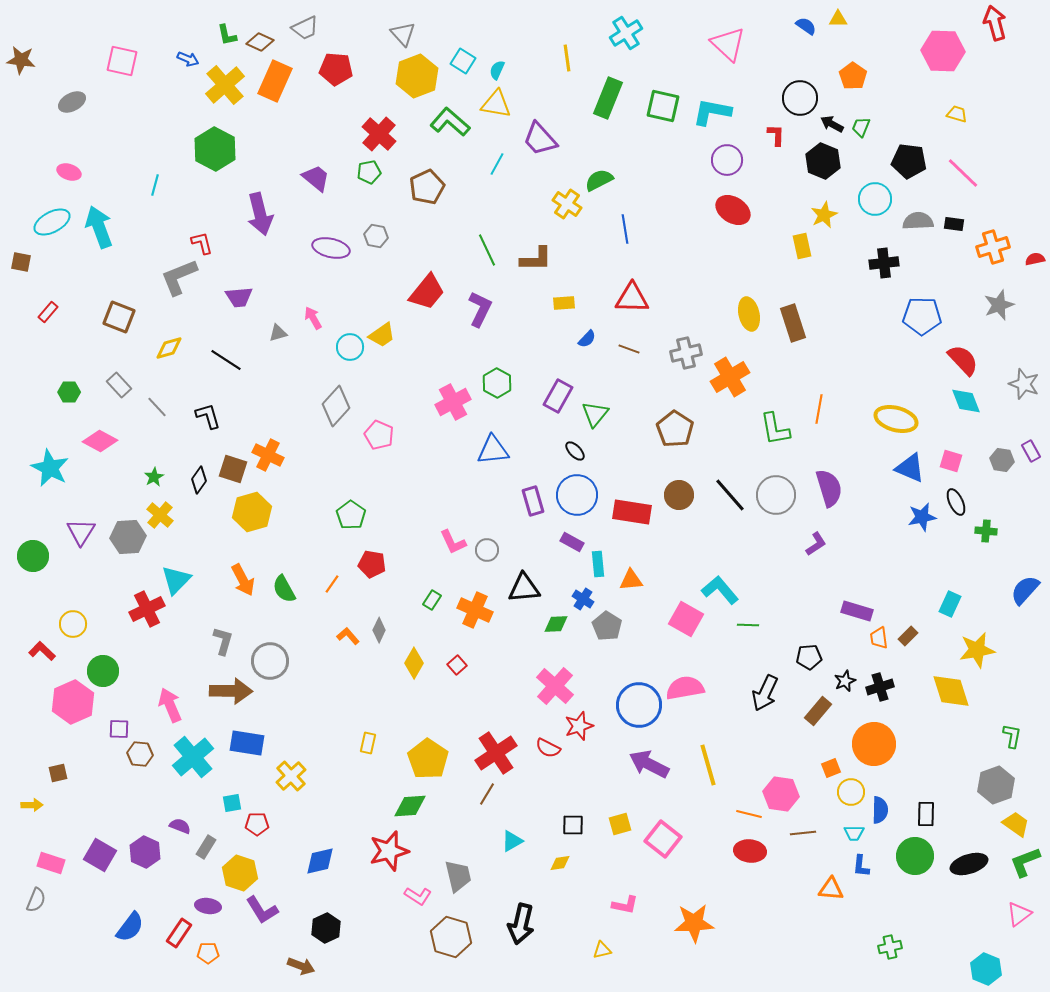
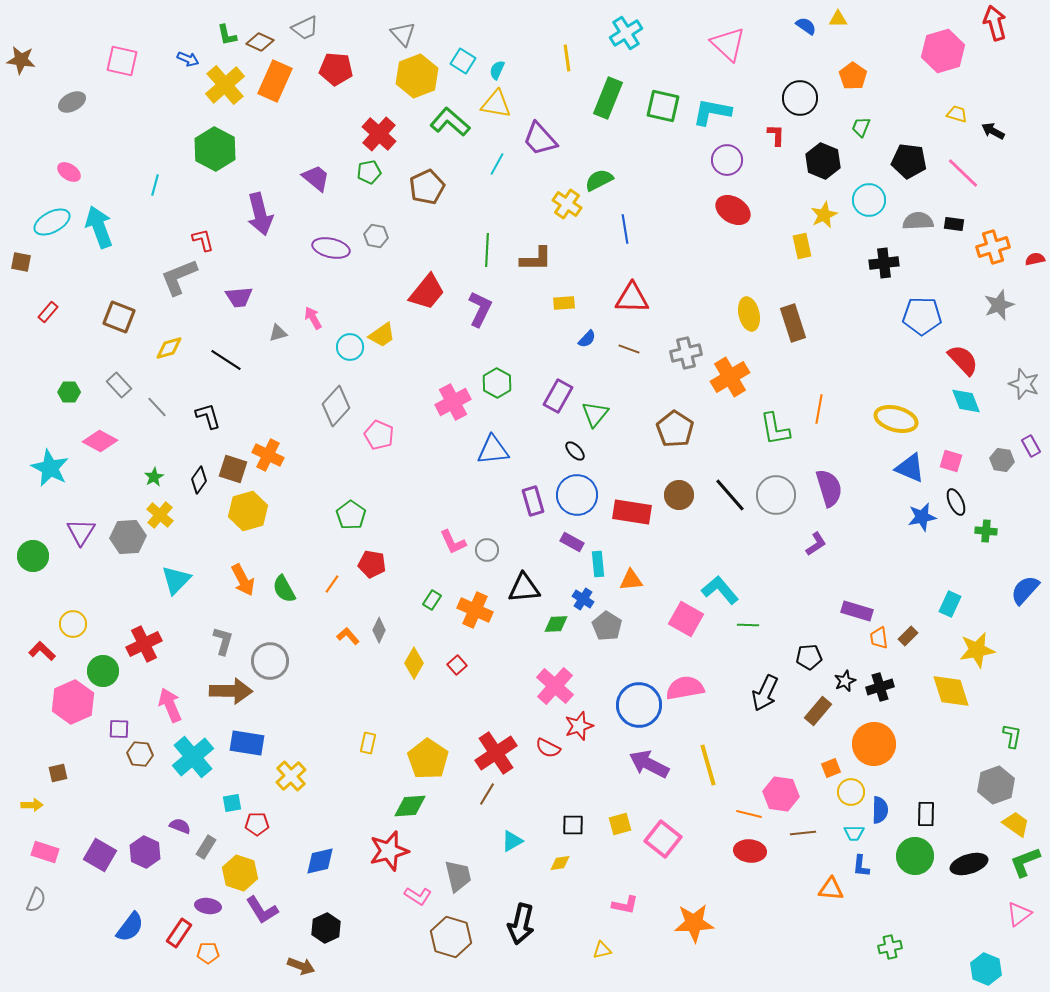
pink hexagon at (943, 51): rotated 18 degrees counterclockwise
black arrow at (832, 124): moved 161 px right, 7 px down
pink ellipse at (69, 172): rotated 15 degrees clockwise
cyan circle at (875, 199): moved 6 px left, 1 px down
red L-shape at (202, 243): moved 1 px right, 3 px up
green line at (487, 250): rotated 28 degrees clockwise
purple rectangle at (1031, 451): moved 5 px up
yellow hexagon at (252, 512): moved 4 px left, 1 px up
red cross at (147, 609): moved 3 px left, 35 px down
pink rectangle at (51, 863): moved 6 px left, 11 px up
